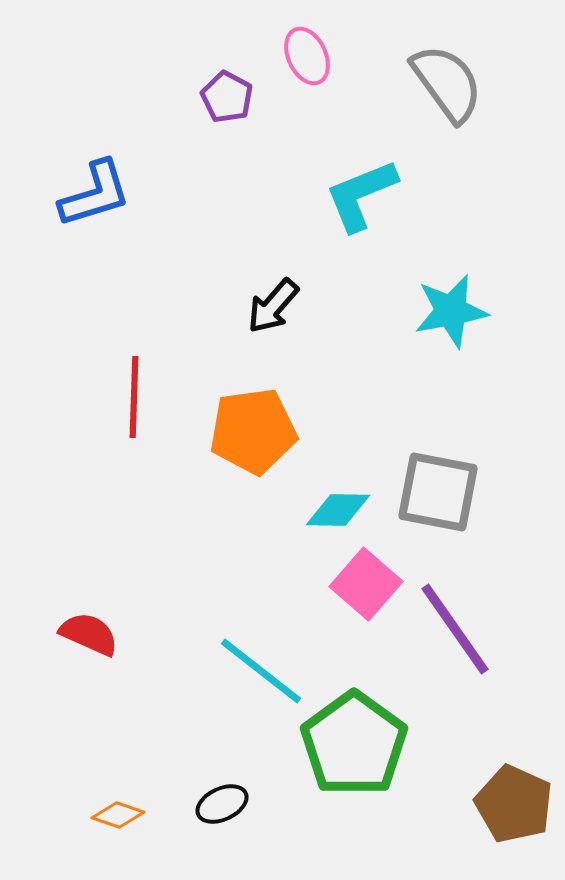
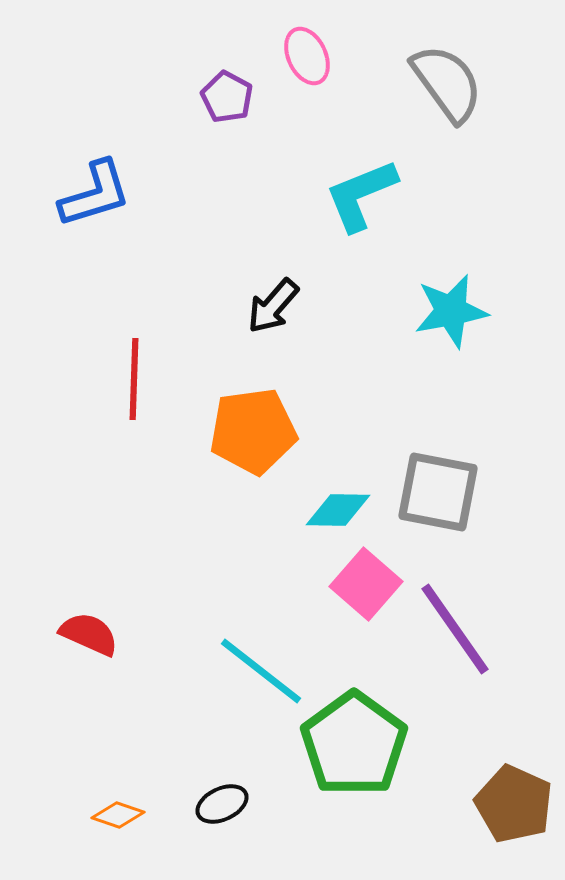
red line: moved 18 px up
